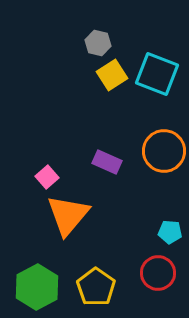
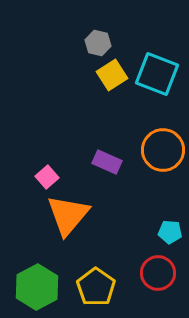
orange circle: moved 1 px left, 1 px up
